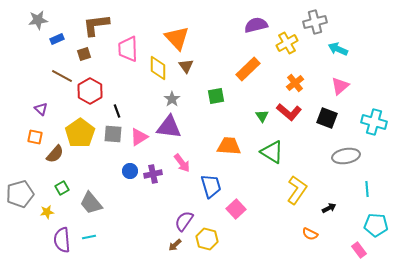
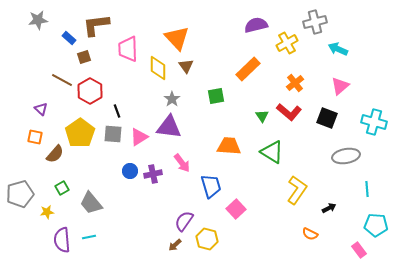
blue rectangle at (57, 39): moved 12 px right, 1 px up; rotated 64 degrees clockwise
brown square at (84, 54): moved 3 px down
brown line at (62, 76): moved 4 px down
